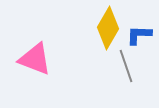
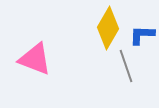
blue L-shape: moved 3 px right
